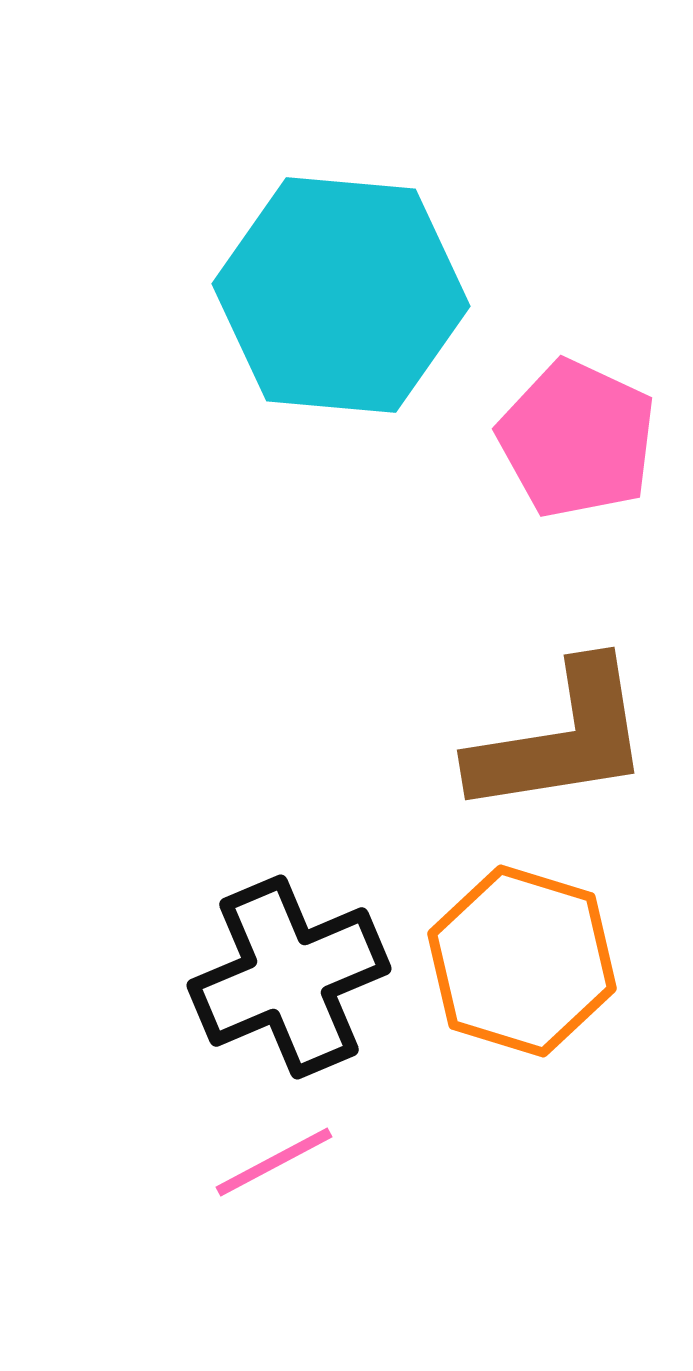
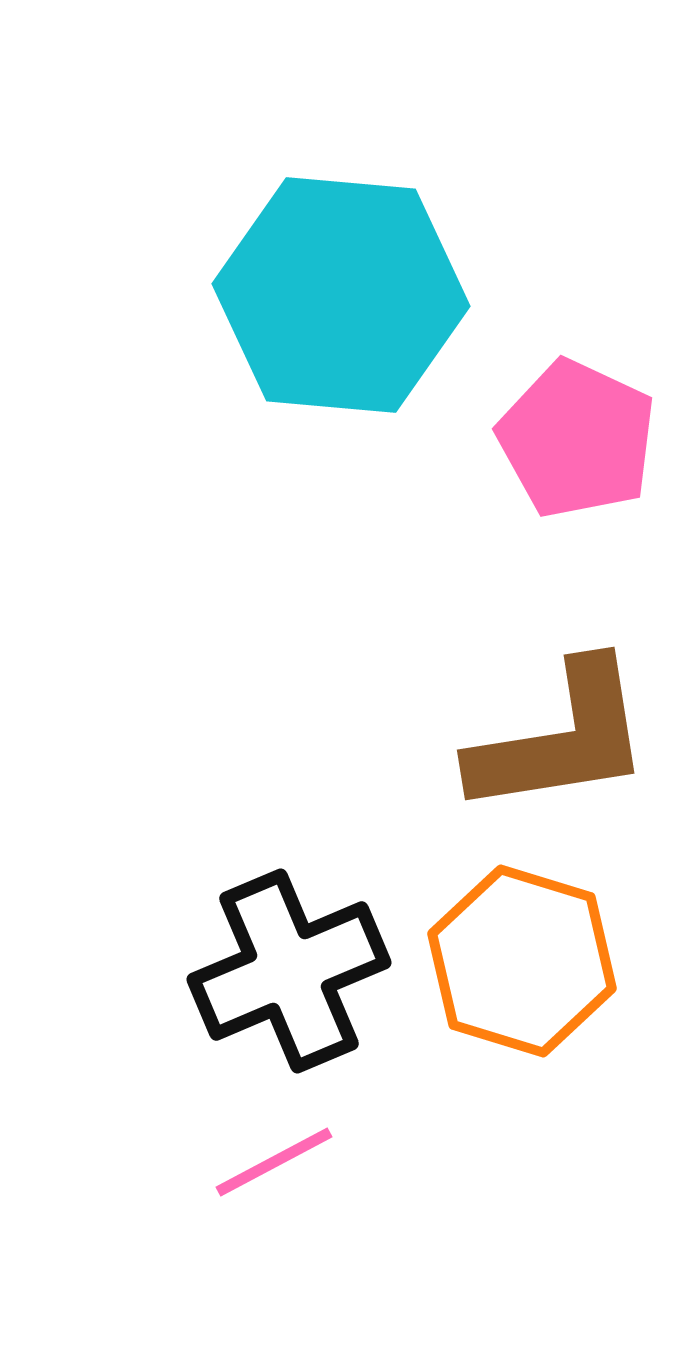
black cross: moved 6 px up
